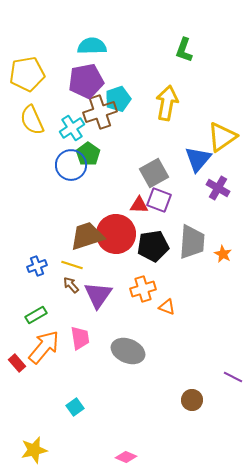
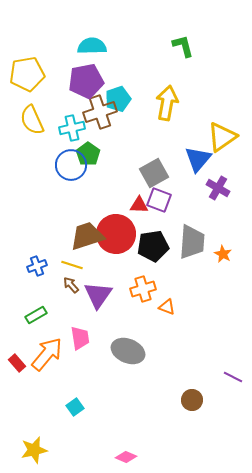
green L-shape: moved 1 px left, 4 px up; rotated 145 degrees clockwise
cyan cross: rotated 20 degrees clockwise
orange arrow: moved 3 px right, 7 px down
